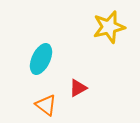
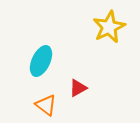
yellow star: rotated 12 degrees counterclockwise
cyan ellipse: moved 2 px down
